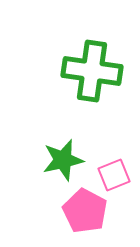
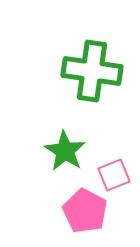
green star: moved 2 px right, 9 px up; rotated 27 degrees counterclockwise
